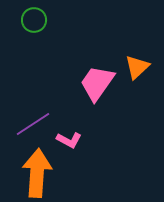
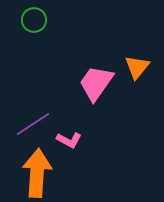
orange triangle: rotated 8 degrees counterclockwise
pink trapezoid: moved 1 px left
